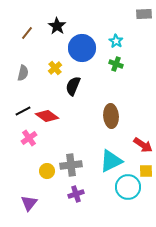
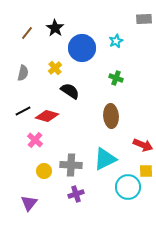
gray rectangle: moved 5 px down
black star: moved 2 px left, 2 px down
cyan star: rotated 16 degrees clockwise
green cross: moved 14 px down
black semicircle: moved 3 px left, 5 px down; rotated 102 degrees clockwise
red diamond: rotated 20 degrees counterclockwise
pink cross: moved 6 px right, 2 px down; rotated 14 degrees counterclockwise
red arrow: rotated 12 degrees counterclockwise
cyan triangle: moved 6 px left, 2 px up
gray cross: rotated 10 degrees clockwise
yellow circle: moved 3 px left
